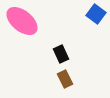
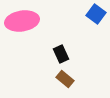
pink ellipse: rotated 48 degrees counterclockwise
brown rectangle: rotated 24 degrees counterclockwise
